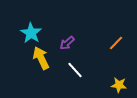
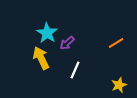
cyan star: moved 16 px right
orange line: rotated 14 degrees clockwise
white line: rotated 66 degrees clockwise
yellow star: rotated 28 degrees counterclockwise
